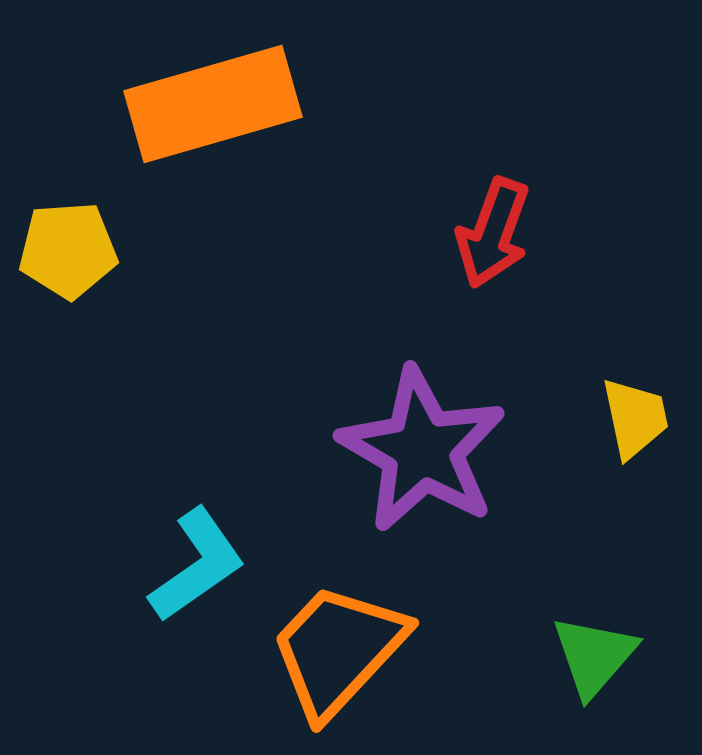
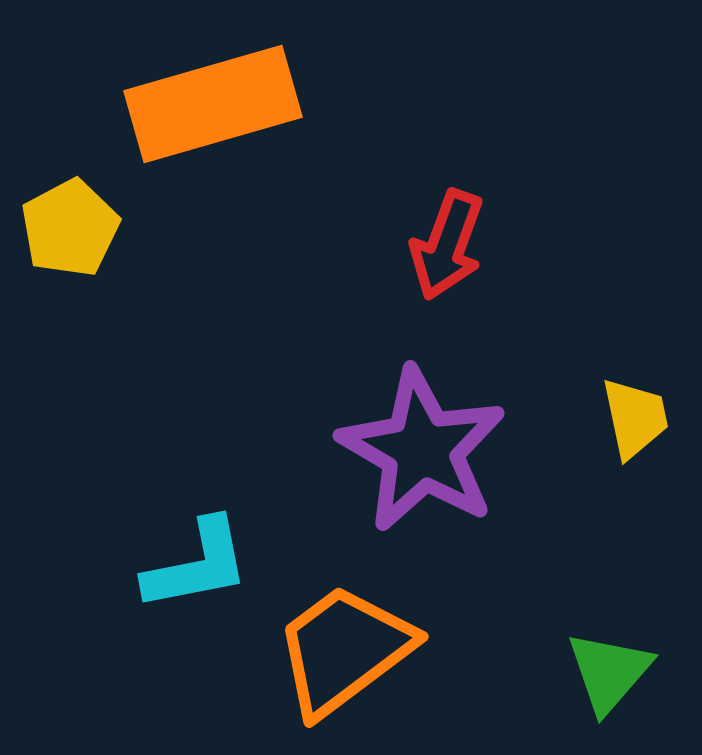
red arrow: moved 46 px left, 12 px down
yellow pentagon: moved 2 px right, 22 px up; rotated 24 degrees counterclockwise
cyan L-shape: rotated 24 degrees clockwise
orange trapezoid: moved 6 px right; rotated 10 degrees clockwise
green triangle: moved 15 px right, 16 px down
